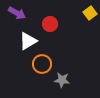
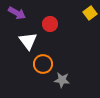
white triangle: rotated 36 degrees counterclockwise
orange circle: moved 1 px right
